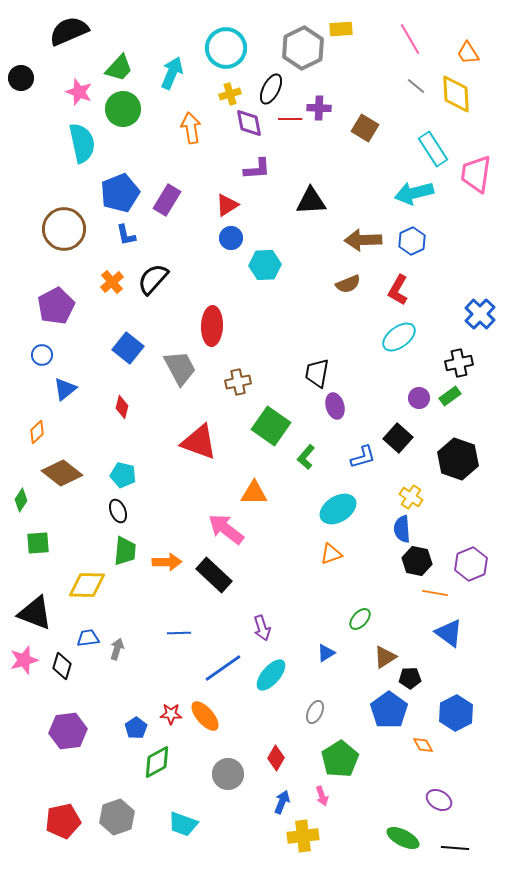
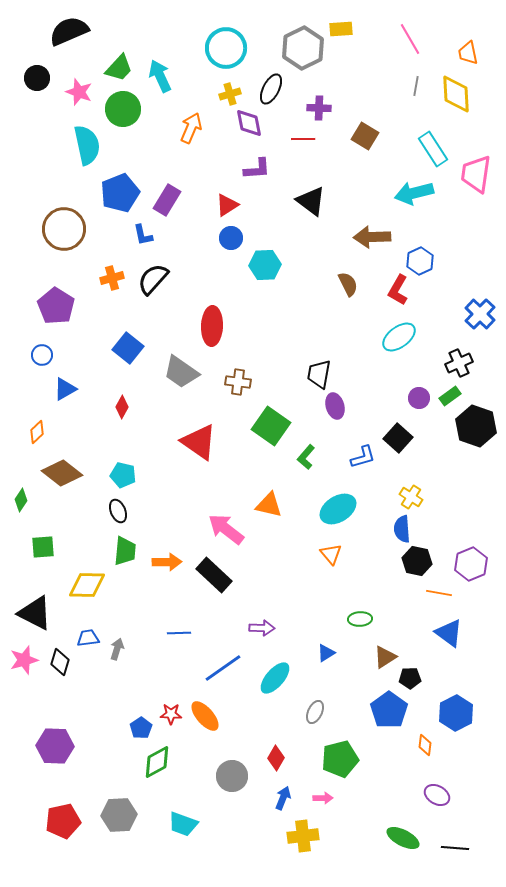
orange trapezoid at (468, 53): rotated 20 degrees clockwise
cyan arrow at (172, 73): moved 12 px left, 3 px down; rotated 48 degrees counterclockwise
black circle at (21, 78): moved 16 px right
gray line at (416, 86): rotated 60 degrees clockwise
red line at (290, 119): moved 13 px right, 20 px down
orange arrow at (191, 128): rotated 32 degrees clockwise
brown square at (365, 128): moved 8 px down
cyan semicircle at (82, 143): moved 5 px right, 2 px down
black triangle at (311, 201): rotated 40 degrees clockwise
blue L-shape at (126, 235): moved 17 px right
brown arrow at (363, 240): moved 9 px right, 3 px up
blue hexagon at (412, 241): moved 8 px right, 20 px down
orange cross at (112, 282): moved 4 px up; rotated 25 degrees clockwise
brown semicircle at (348, 284): rotated 95 degrees counterclockwise
purple pentagon at (56, 306): rotated 12 degrees counterclockwise
black cross at (459, 363): rotated 12 degrees counterclockwise
gray trapezoid at (180, 368): moved 1 px right, 4 px down; rotated 153 degrees clockwise
black trapezoid at (317, 373): moved 2 px right, 1 px down
brown cross at (238, 382): rotated 20 degrees clockwise
blue triangle at (65, 389): rotated 10 degrees clockwise
red diamond at (122, 407): rotated 15 degrees clockwise
red triangle at (199, 442): rotated 15 degrees clockwise
black hexagon at (458, 459): moved 18 px right, 33 px up
orange triangle at (254, 493): moved 15 px right, 12 px down; rotated 12 degrees clockwise
green square at (38, 543): moved 5 px right, 4 px down
orange triangle at (331, 554): rotated 50 degrees counterclockwise
orange line at (435, 593): moved 4 px right
black triangle at (35, 613): rotated 6 degrees clockwise
green ellipse at (360, 619): rotated 45 degrees clockwise
purple arrow at (262, 628): rotated 70 degrees counterclockwise
black diamond at (62, 666): moved 2 px left, 4 px up
cyan ellipse at (271, 675): moved 4 px right, 3 px down
blue pentagon at (136, 728): moved 5 px right
purple hexagon at (68, 731): moved 13 px left, 15 px down; rotated 9 degrees clockwise
orange diamond at (423, 745): moved 2 px right; rotated 35 degrees clockwise
green pentagon at (340, 759): rotated 18 degrees clockwise
gray circle at (228, 774): moved 4 px right, 2 px down
pink arrow at (322, 796): moved 1 px right, 2 px down; rotated 72 degrees counterclockwise
purple ellipse at (439, 800): moved 2 px left, 5 px up
blue arrow at (282, 802): moved 1 px right, 4 px up
gray hexagon at (117, 817): moved 2 px right, 2 px up; rotated 16 degrees clockwise
